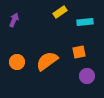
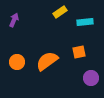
purple circle: moved 4 px right, 2 px down
